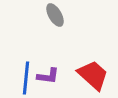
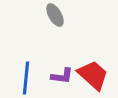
purple L-shape: moved 14 px right
